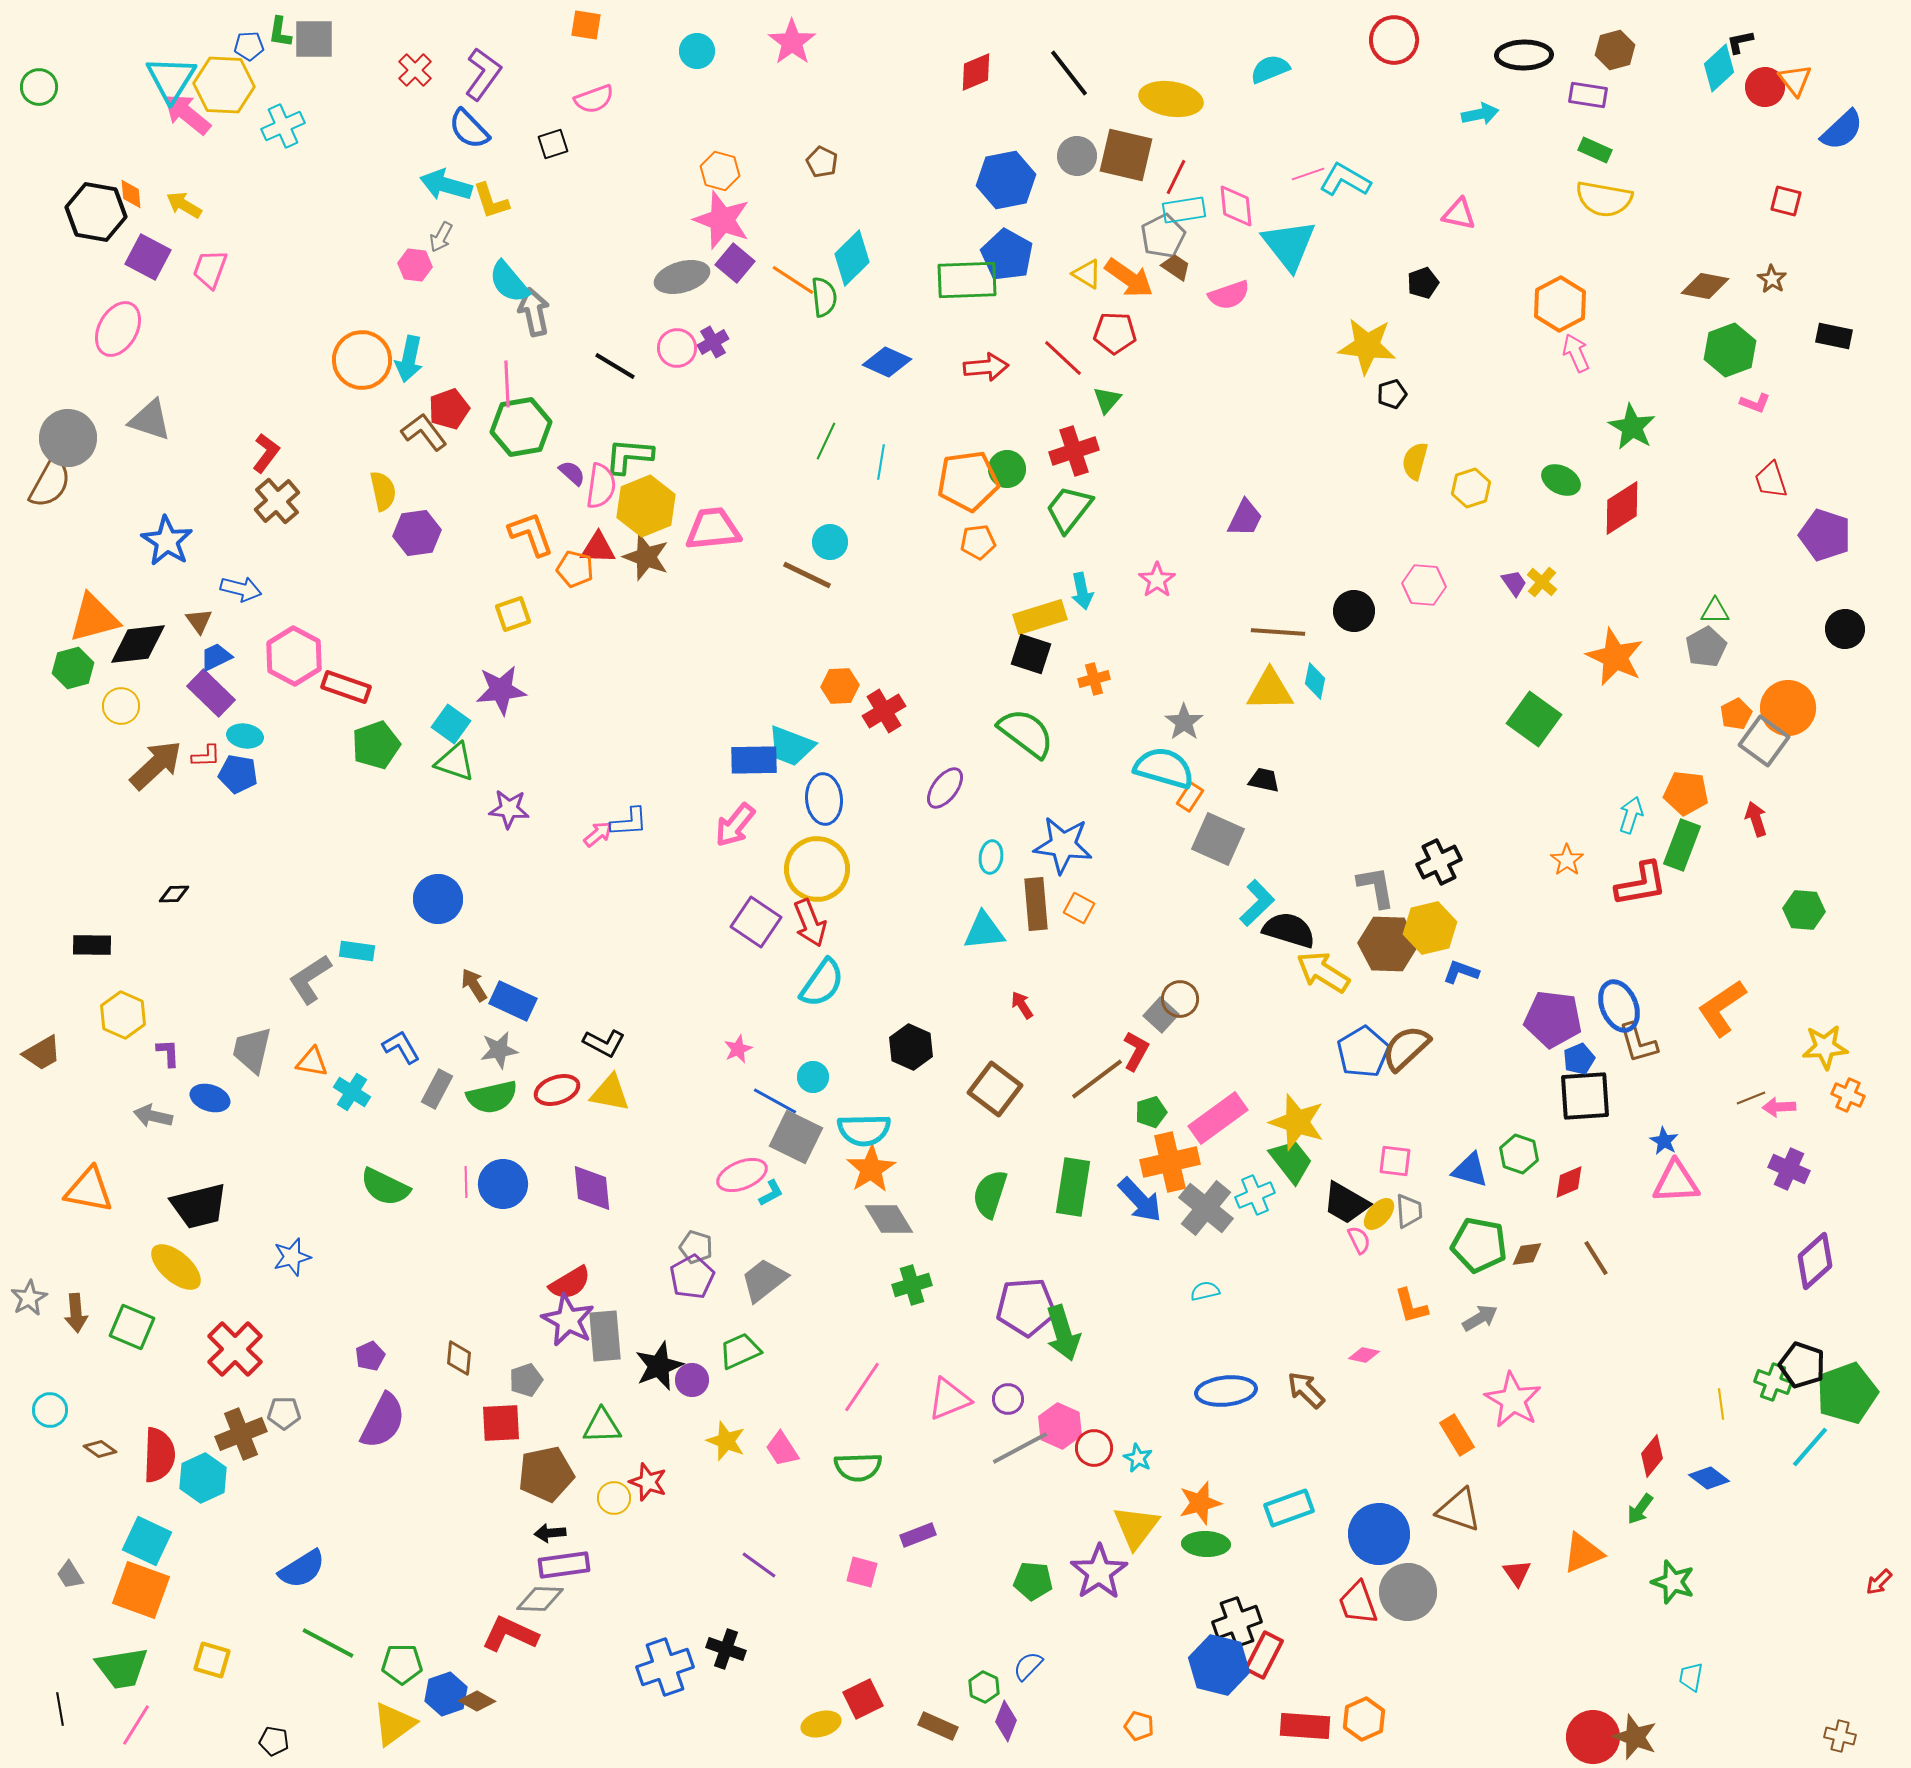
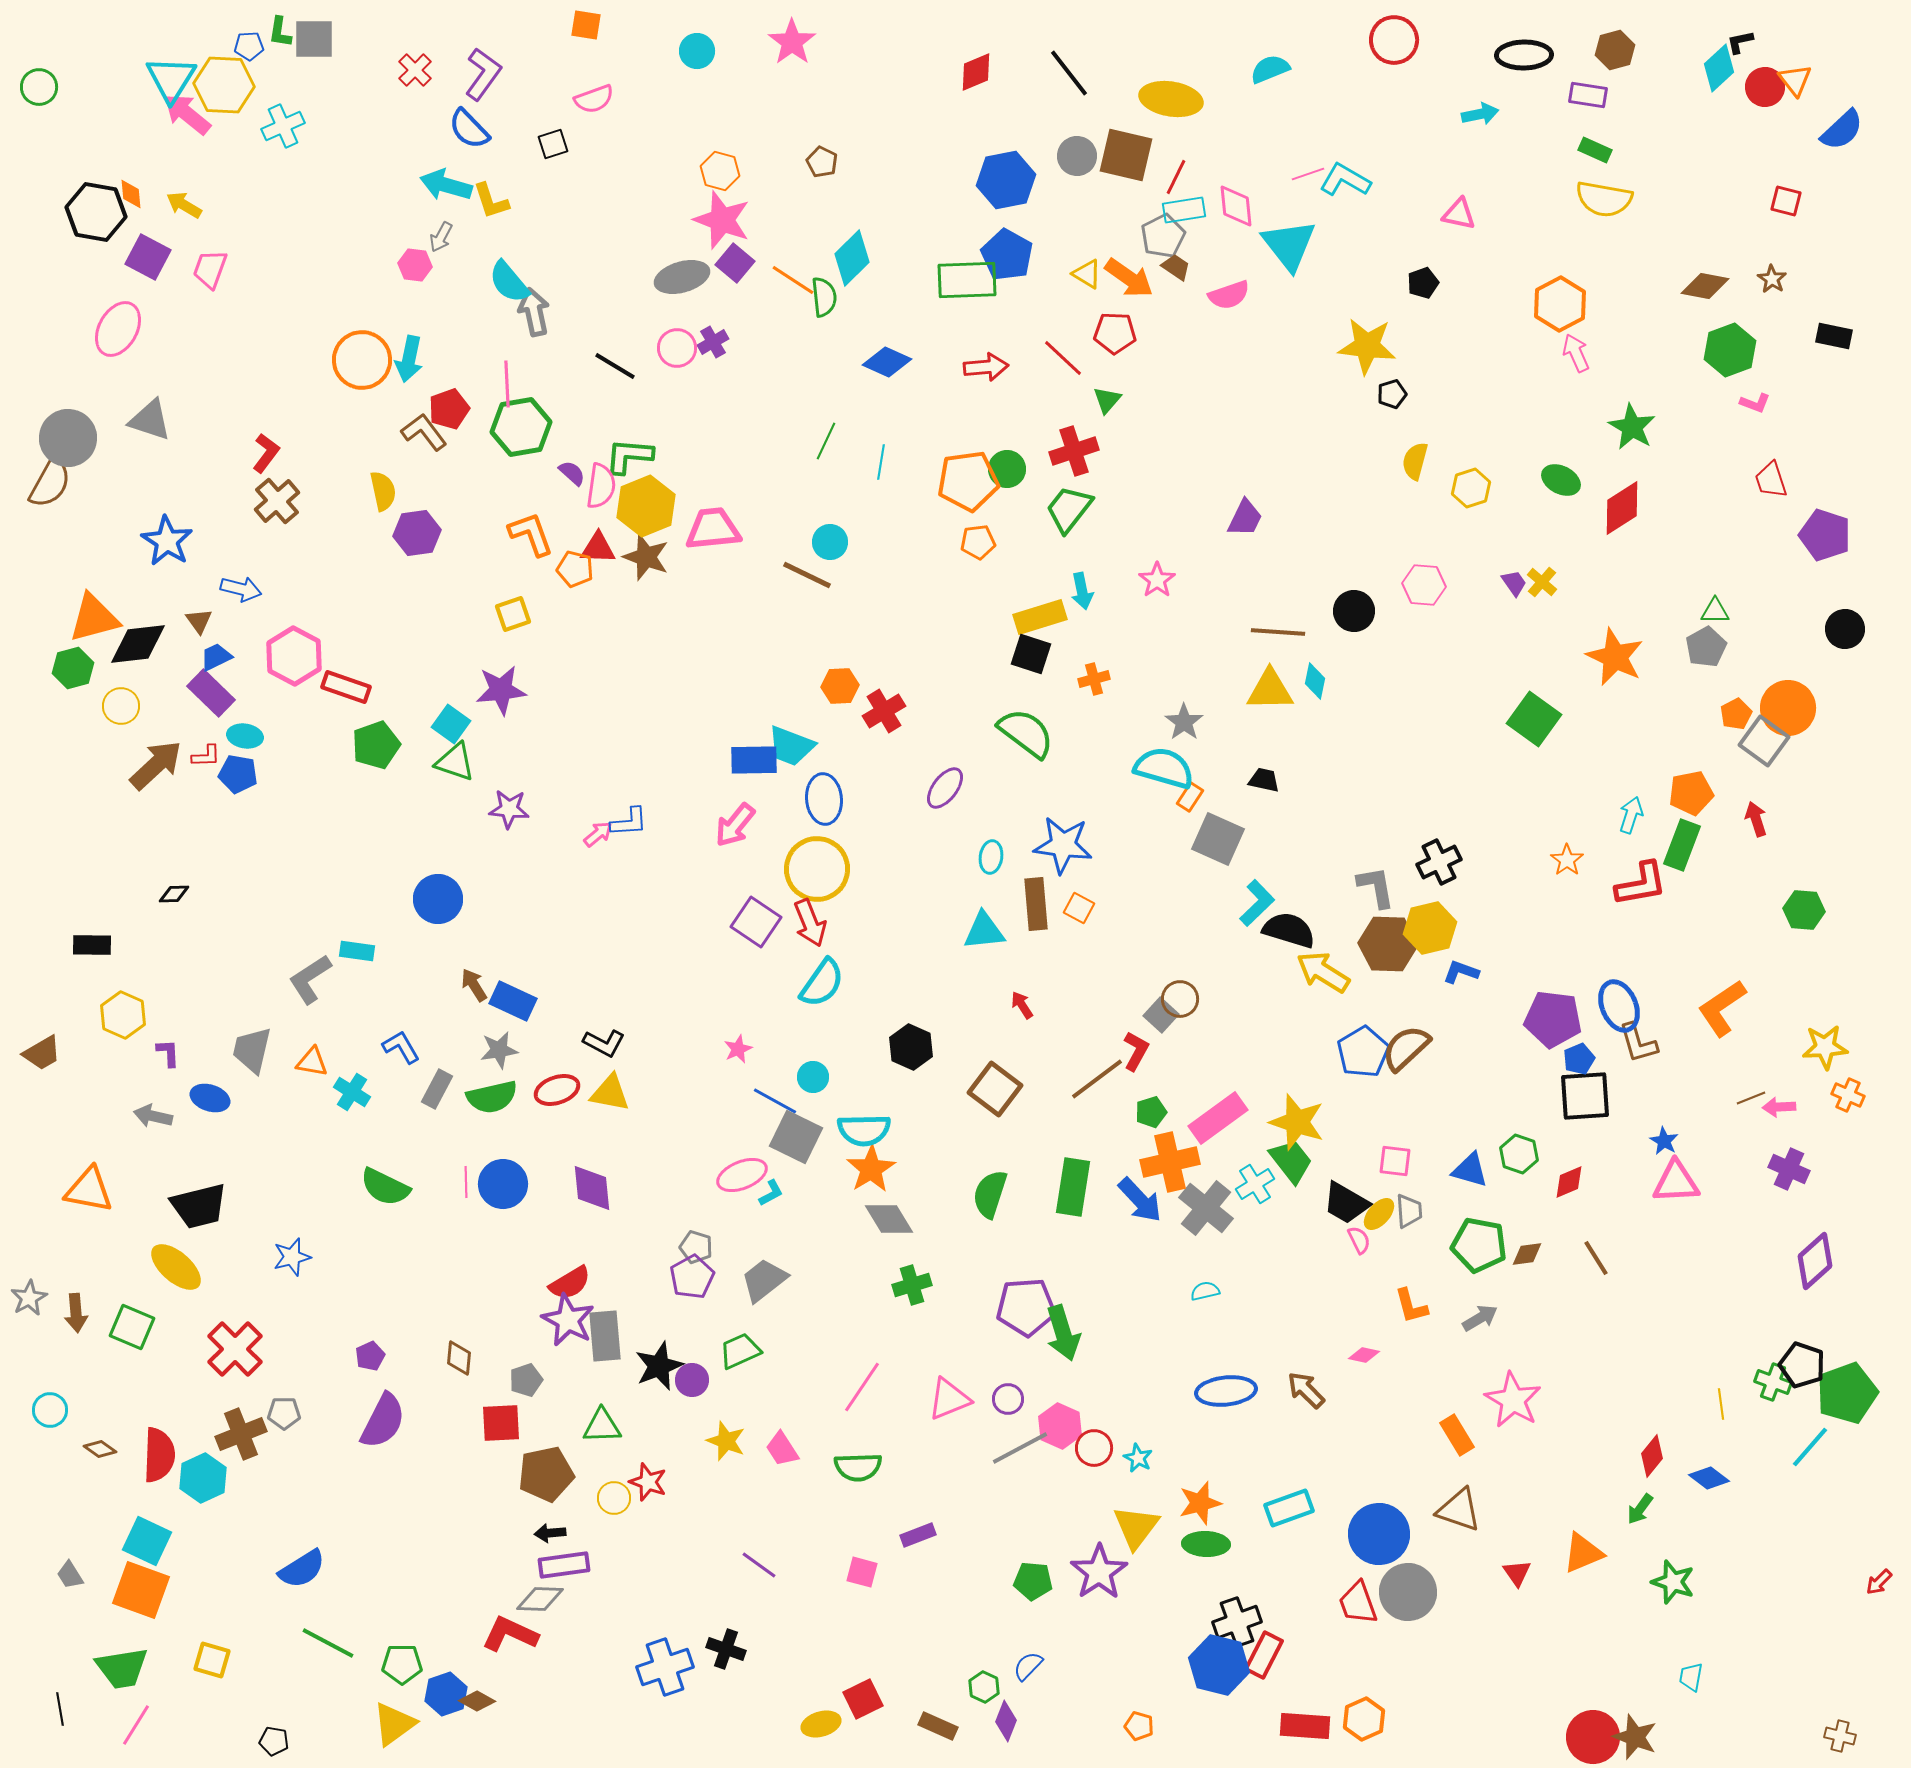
orange pentagon at (1686, 793): moved 5 px right; rotated 18 degrees counterclockwise
cyan cross at (1255, 1195): moved 11 px up; rotated 9 degrees counterclockwise
